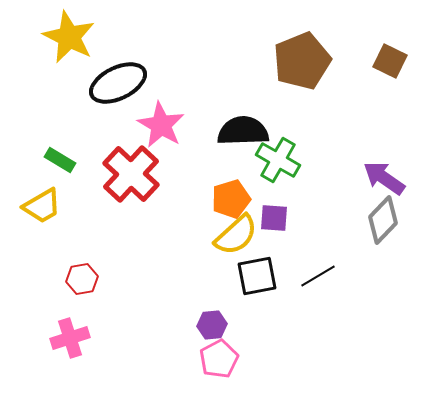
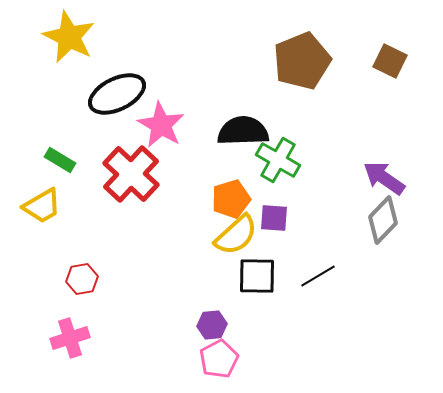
black ellipse: moved 1 px left, 11 px down
black square: rotated 12 degrees clockwise
